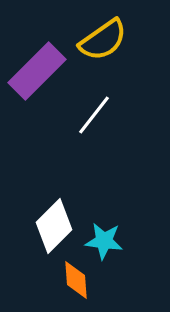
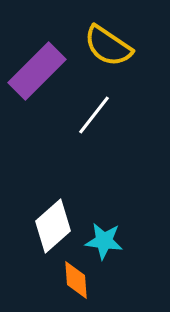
yellow semicircle: moved 5 px right, 6 px down; rotated 69 degrees clockwise
white diamond: moved 1 px left; rotated 4 degrees clockwise
